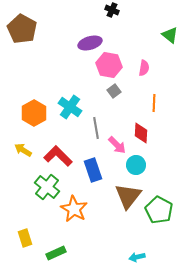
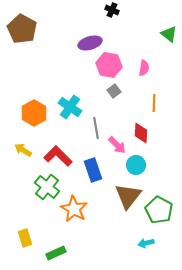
green triangle: moved 1 px left, 1 px up
cyan arrow: moved 9 px right, 14 px up
